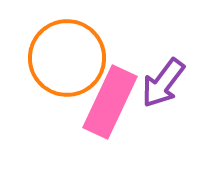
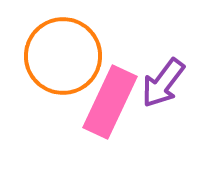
orange circle: moved 4 px left, 2 px up
